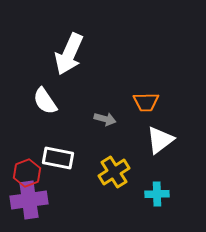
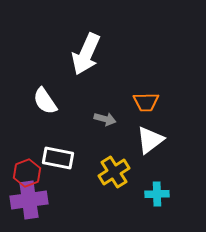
white arrow: moved 17 px right
white triangle: moved 10 px left
